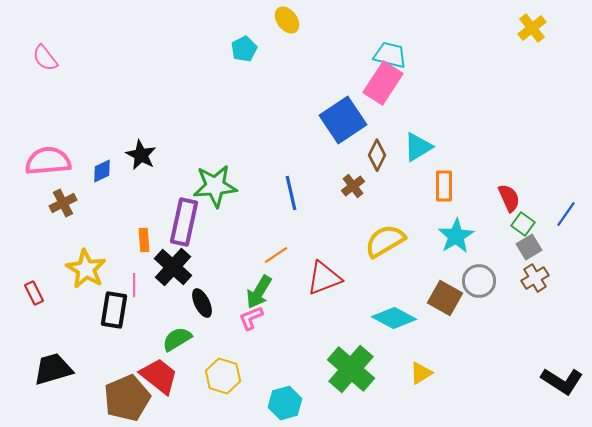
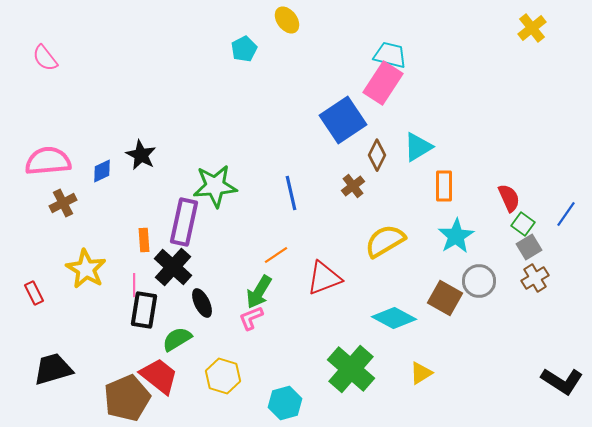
black rectangle at (114, 310): moved 30 px right
